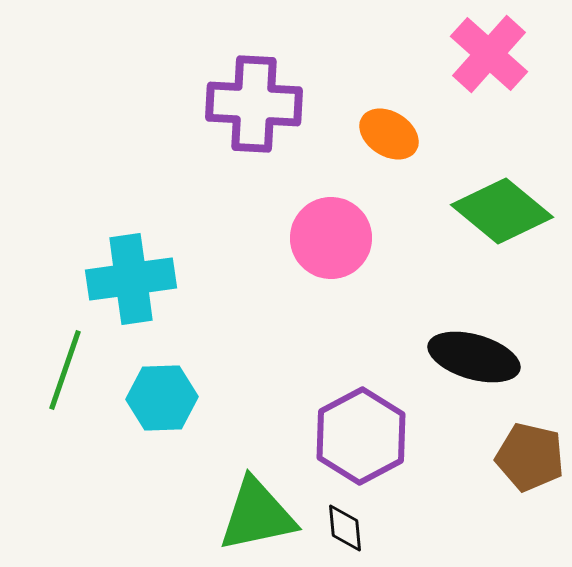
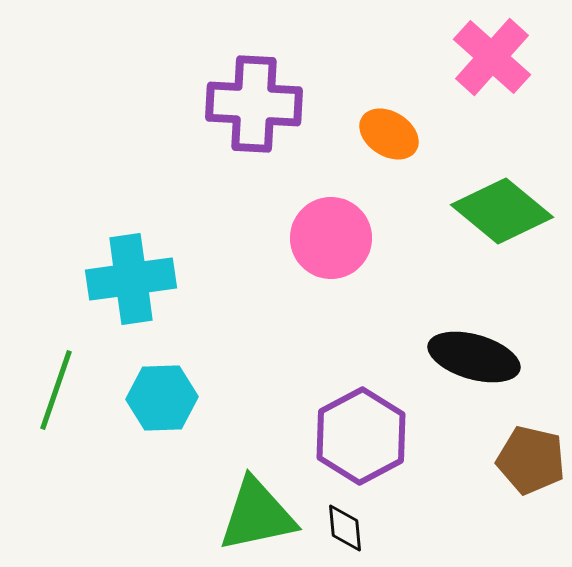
pink cross: moved 3 px right, 3 px down
green line: moved 9 px left, 20 px down
brown pentagon: moved 1 px right, 3 px down
